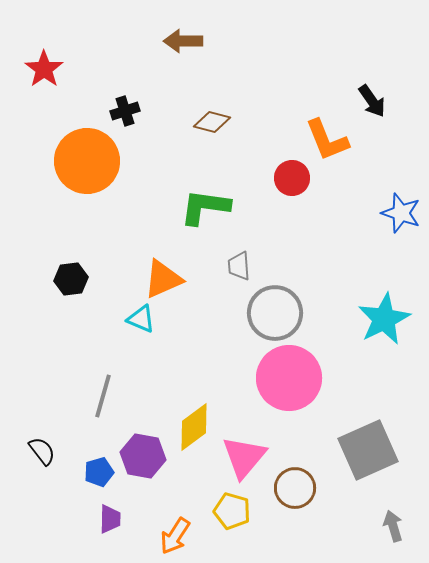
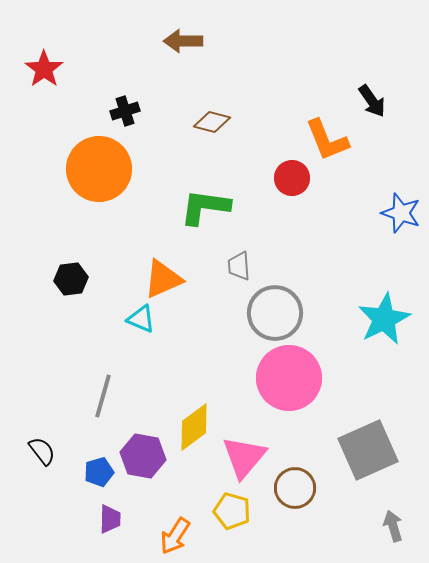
orange circle: moved 12 px right, 8 px down
